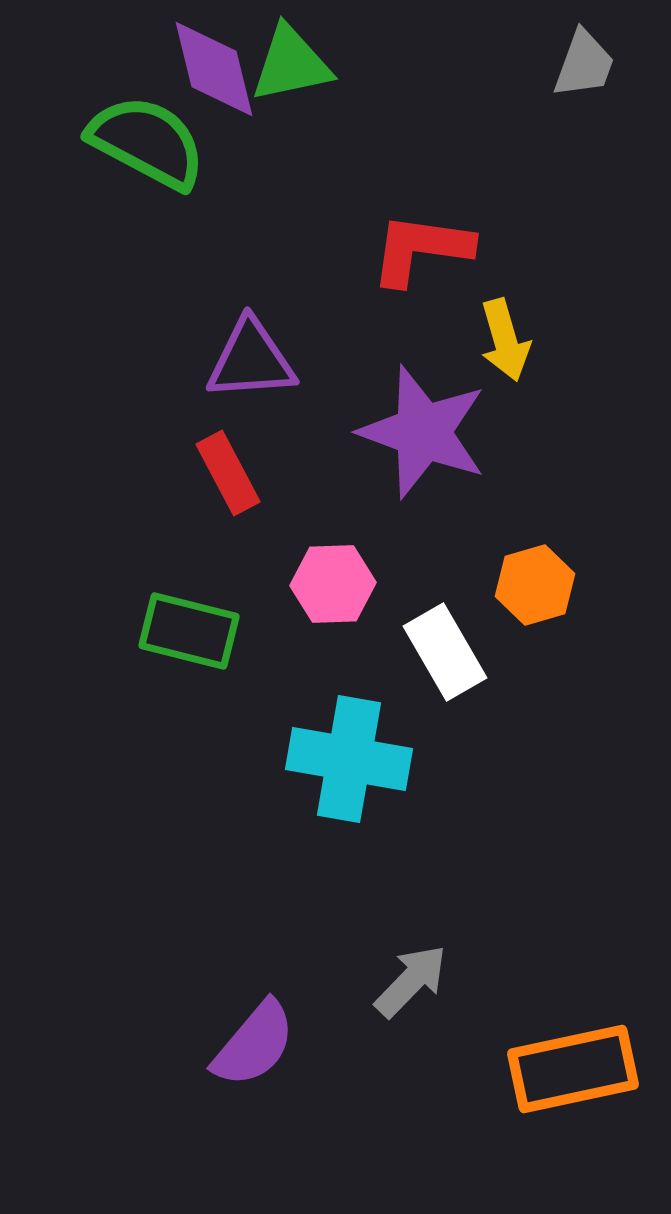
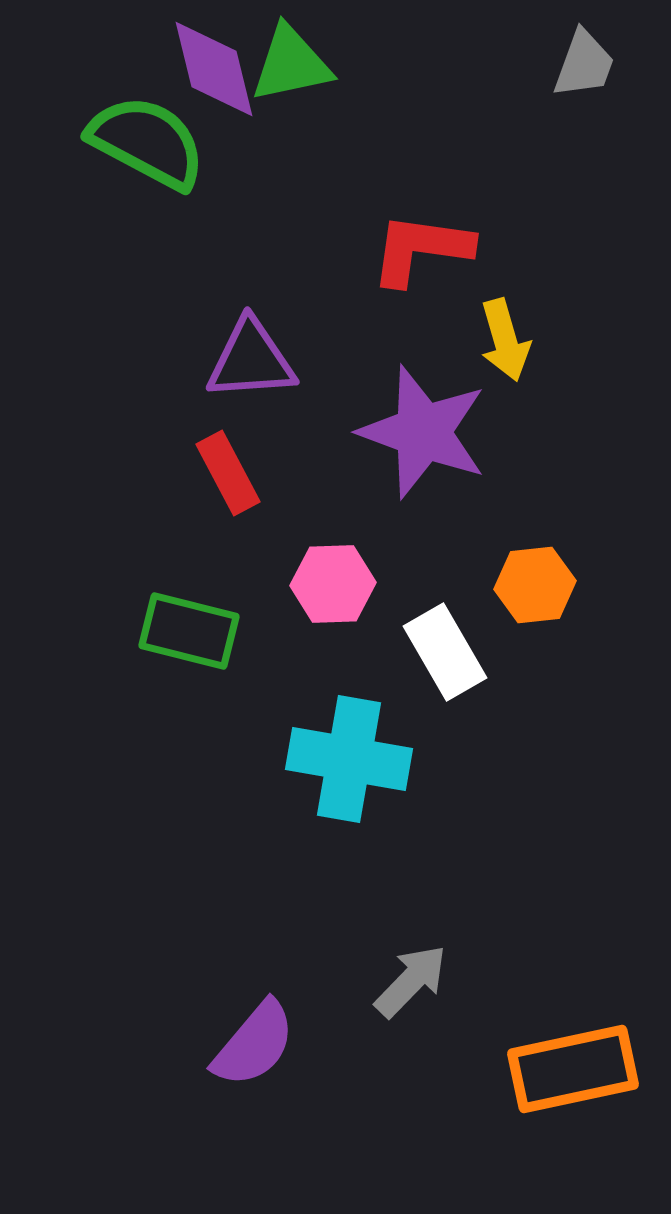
orange hexagon: rotated 10 degrees clockwise
